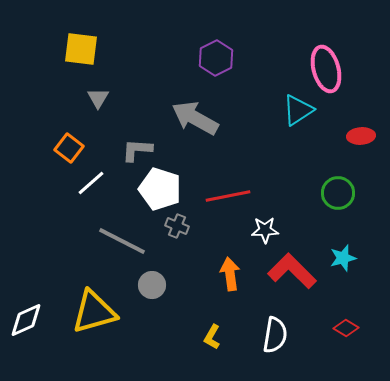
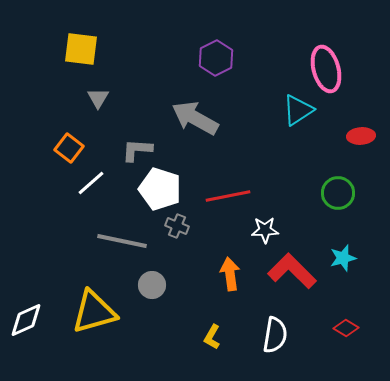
gray line: rotated 15 degrees counterclockwise
